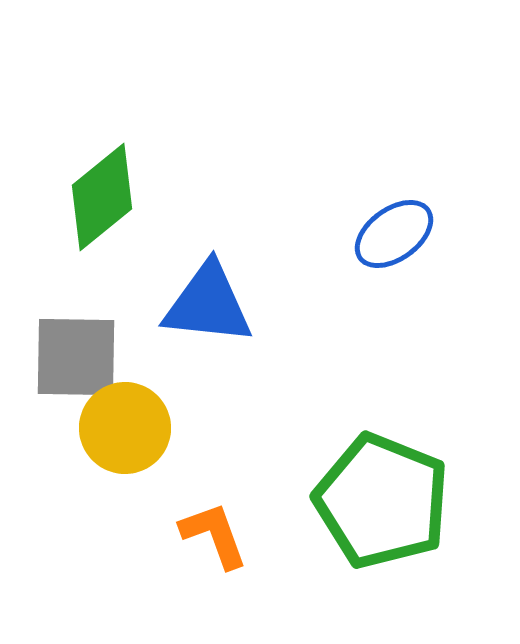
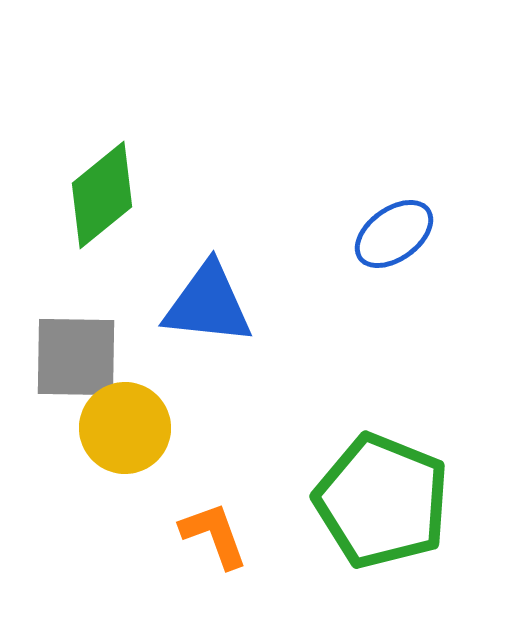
green diamond: moved 2 px up
